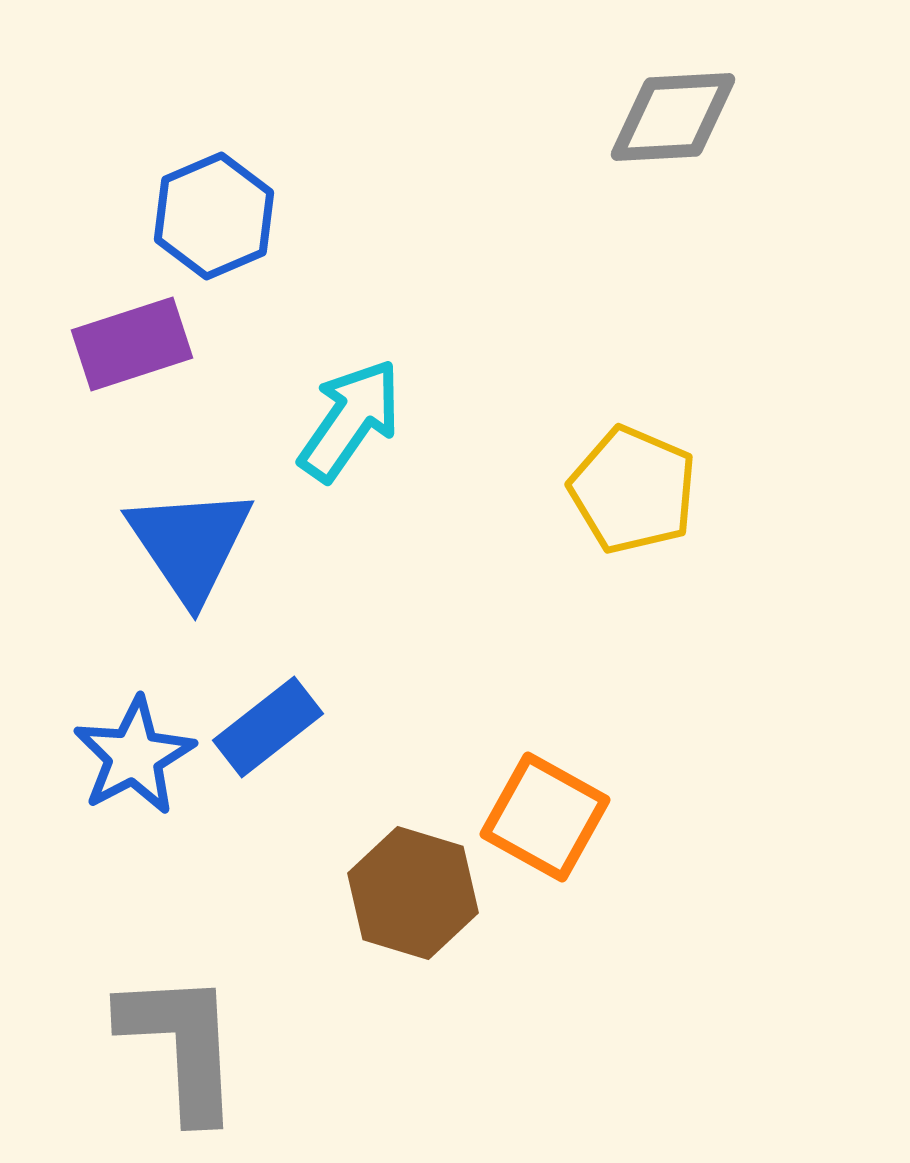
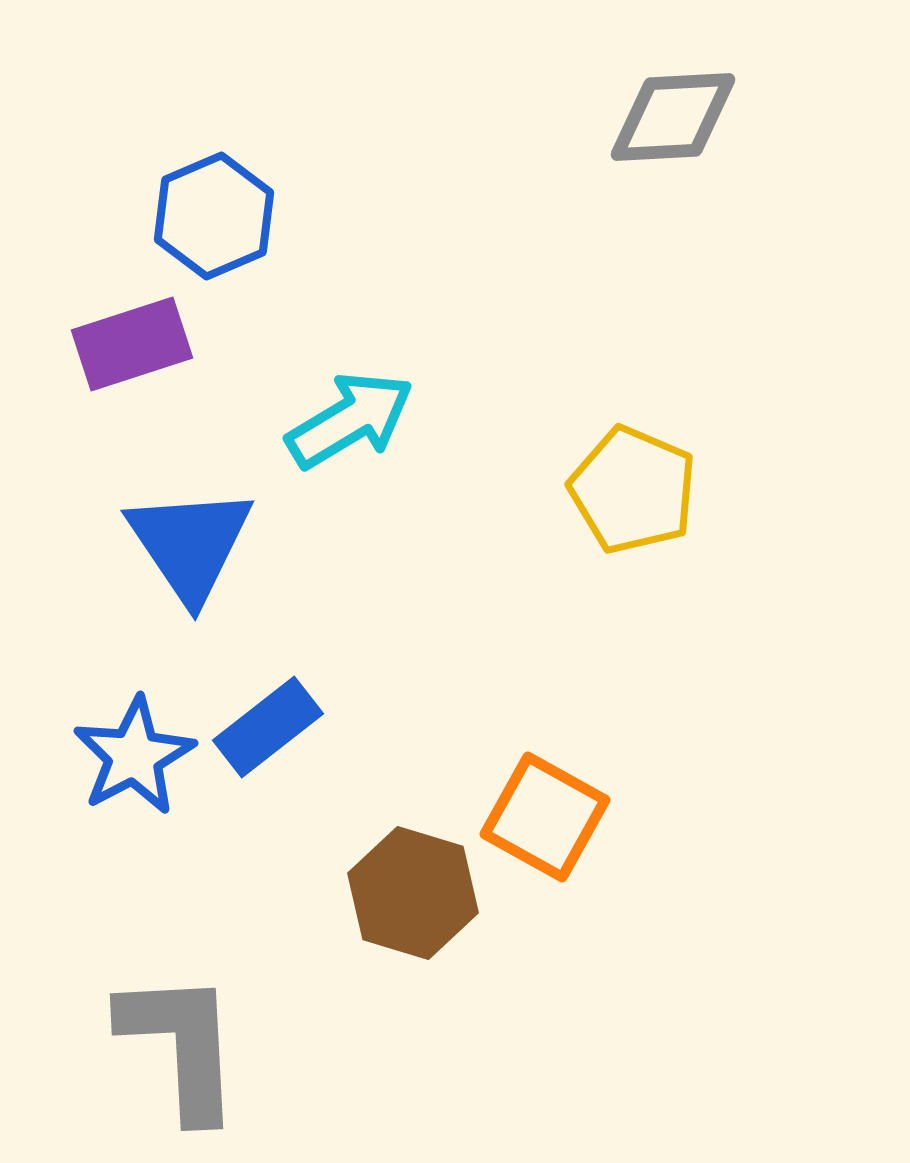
cyan arrow: rotated 24 degrees clockwise
